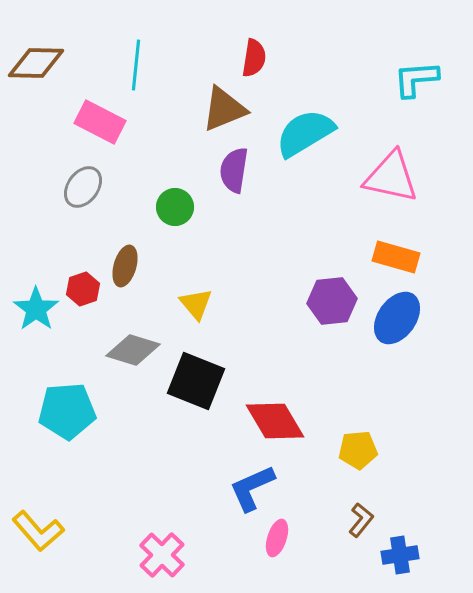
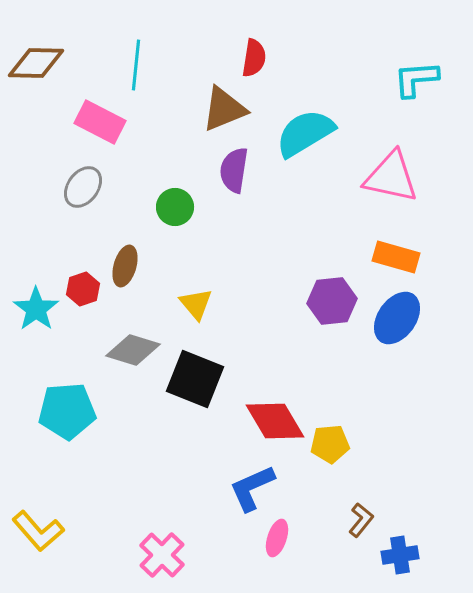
black square: moved 1 px left, 2 px up
yellow pentagon: moved 28 px left, 6 px up
